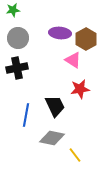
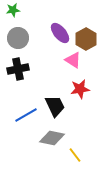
purple ellipse: rotated 45 degrees clockwise
black cross: moved 1 px right, 1 px down
blue line: rotated 50 degrees clockwise
